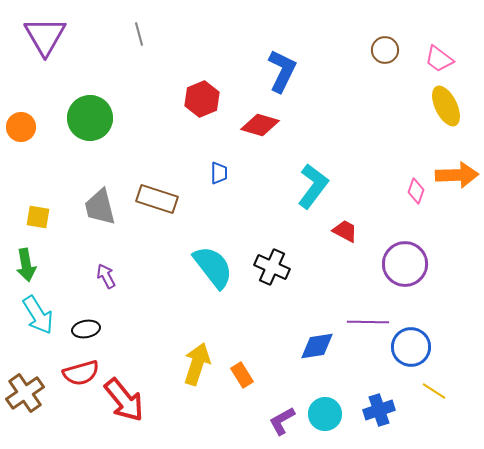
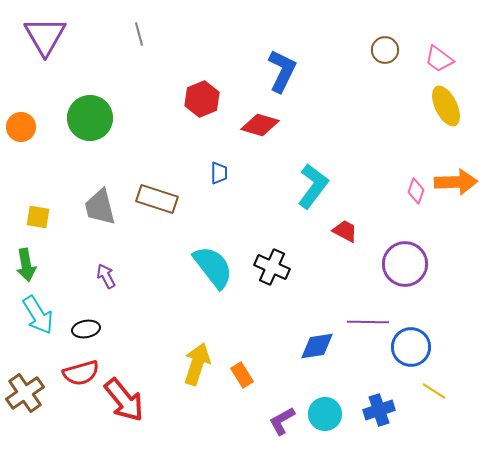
orange arrow: moved 1 px left, 7 px down
